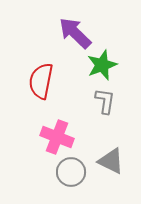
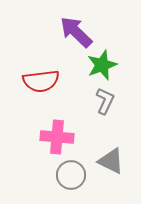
purple arrow: moved 1 px right, 1 px up
red semicircle: rotated 108 degrees counterclockwise
gray L-shape: rotated 16 degrees clockwise
pink cross: rotated 16 degrees counterclockwise
gray circle: moved 3 px down
